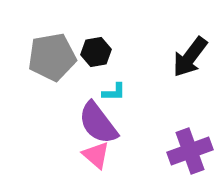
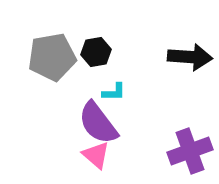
black arrow: rotated 123 degrees counterclockwise
